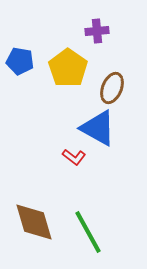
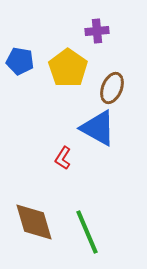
red L-shape: moved 11 px left, 1 px down; rotated 85 degrees clockwise
green line: moved 1 px left; rotated 6 degrees clockwise
